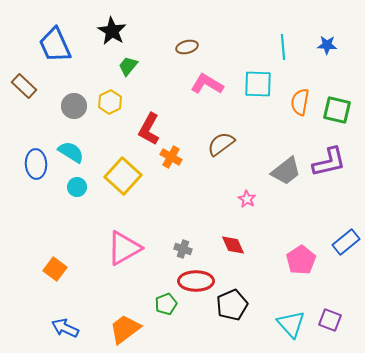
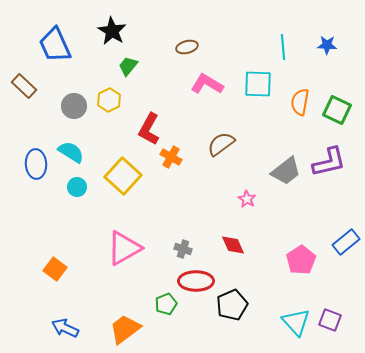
yellow hexagon: moved 1 px left, 2 px up
green square: rotated 12 degrees clockwise
cyan triangle: moved 5 px right, 2 px up
